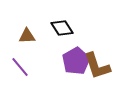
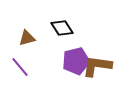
brown triangle: moved 2 px down; rotated 12 degrees counterclockwise
purple pentagon: rotated 16 degrees clockwise
brown L-shape: rotated 116 degrees clockwise
